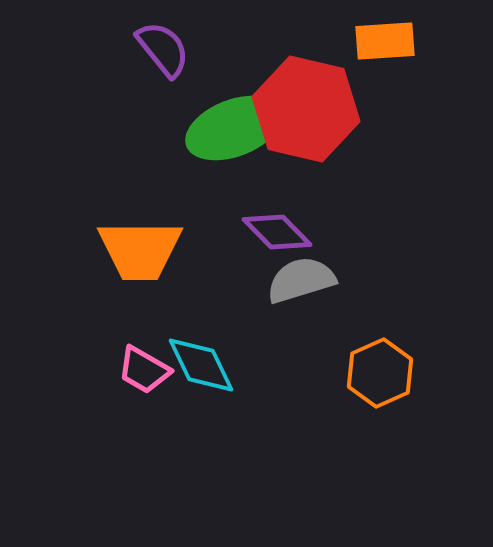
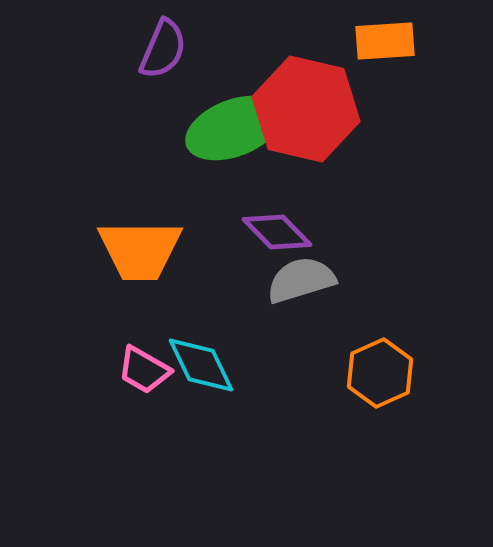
purple semicircle: rotated 62 degrees clockwise
